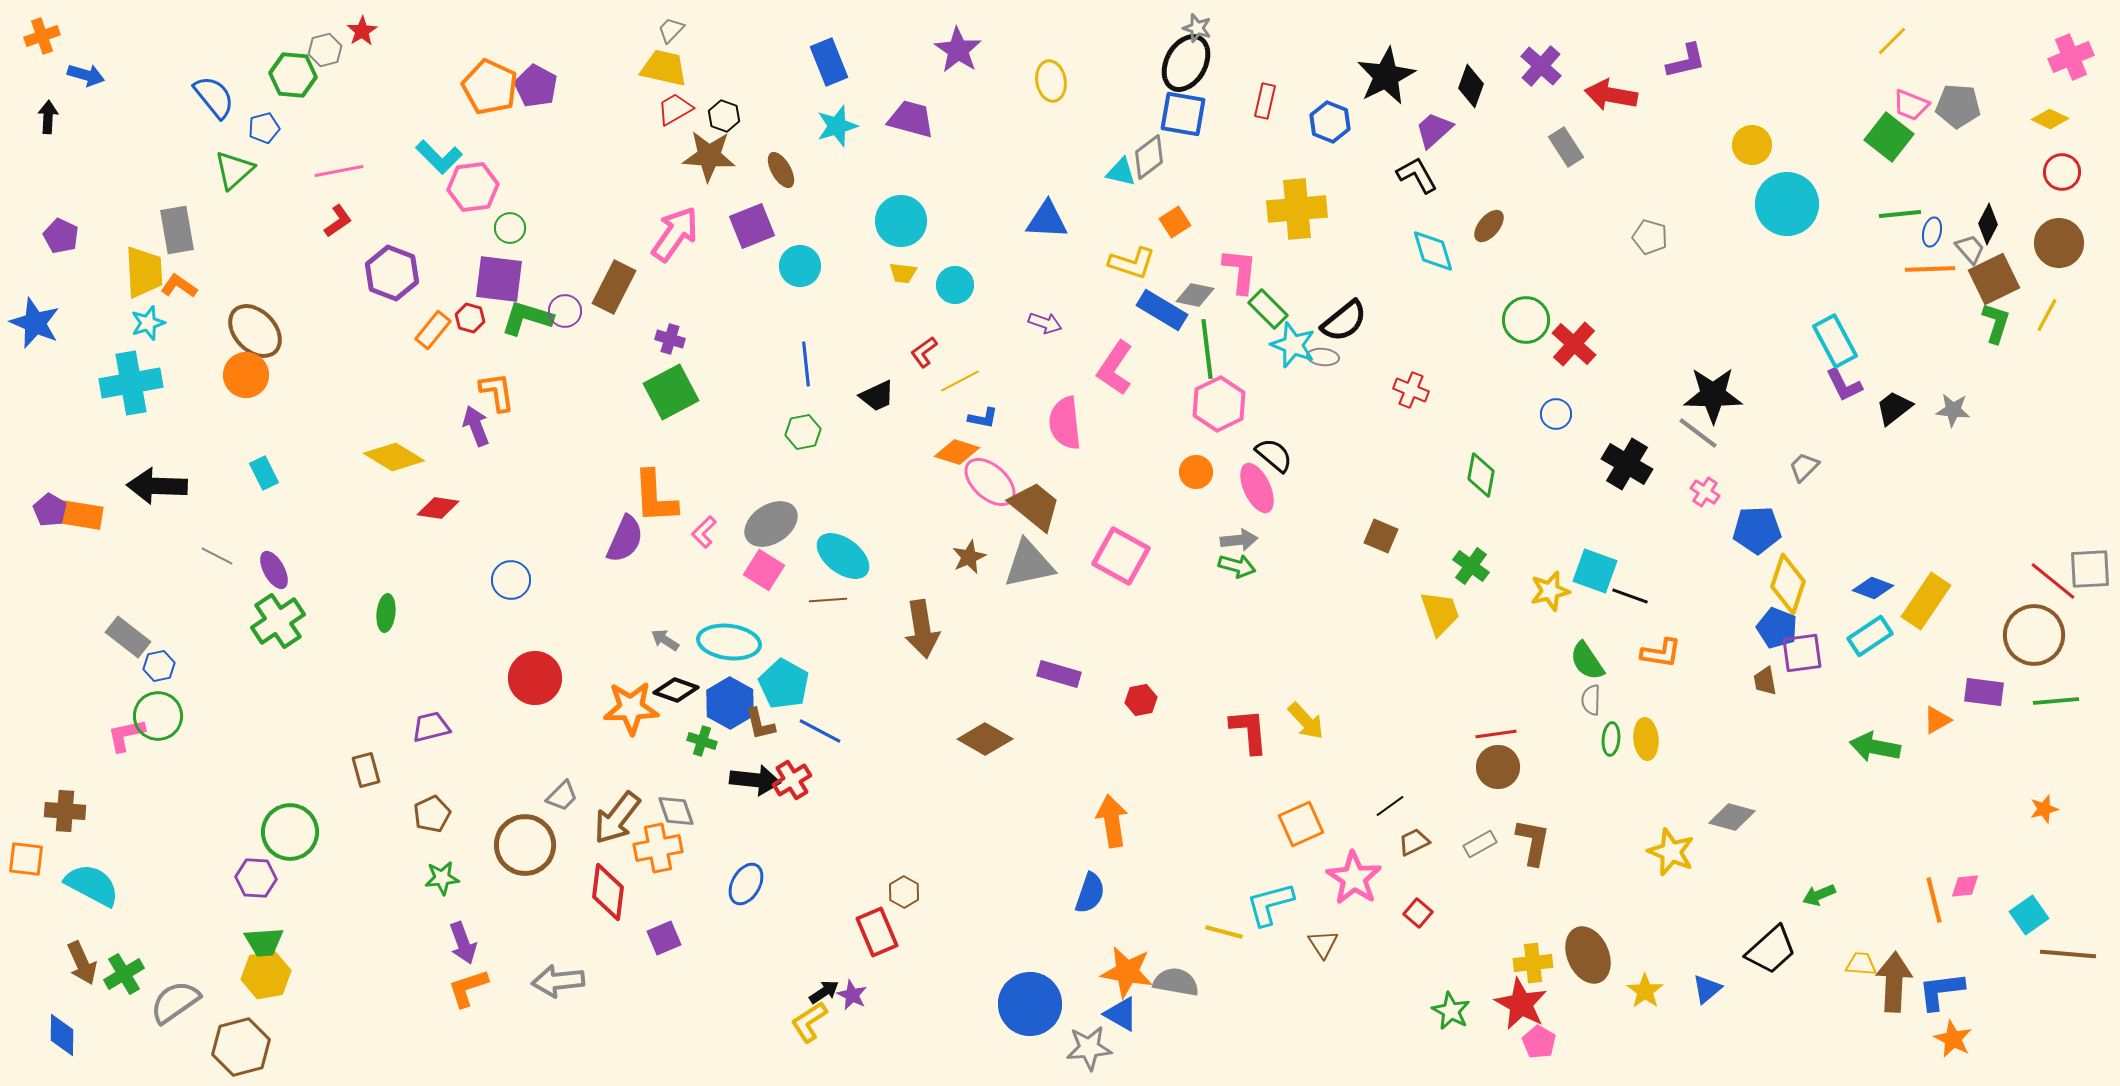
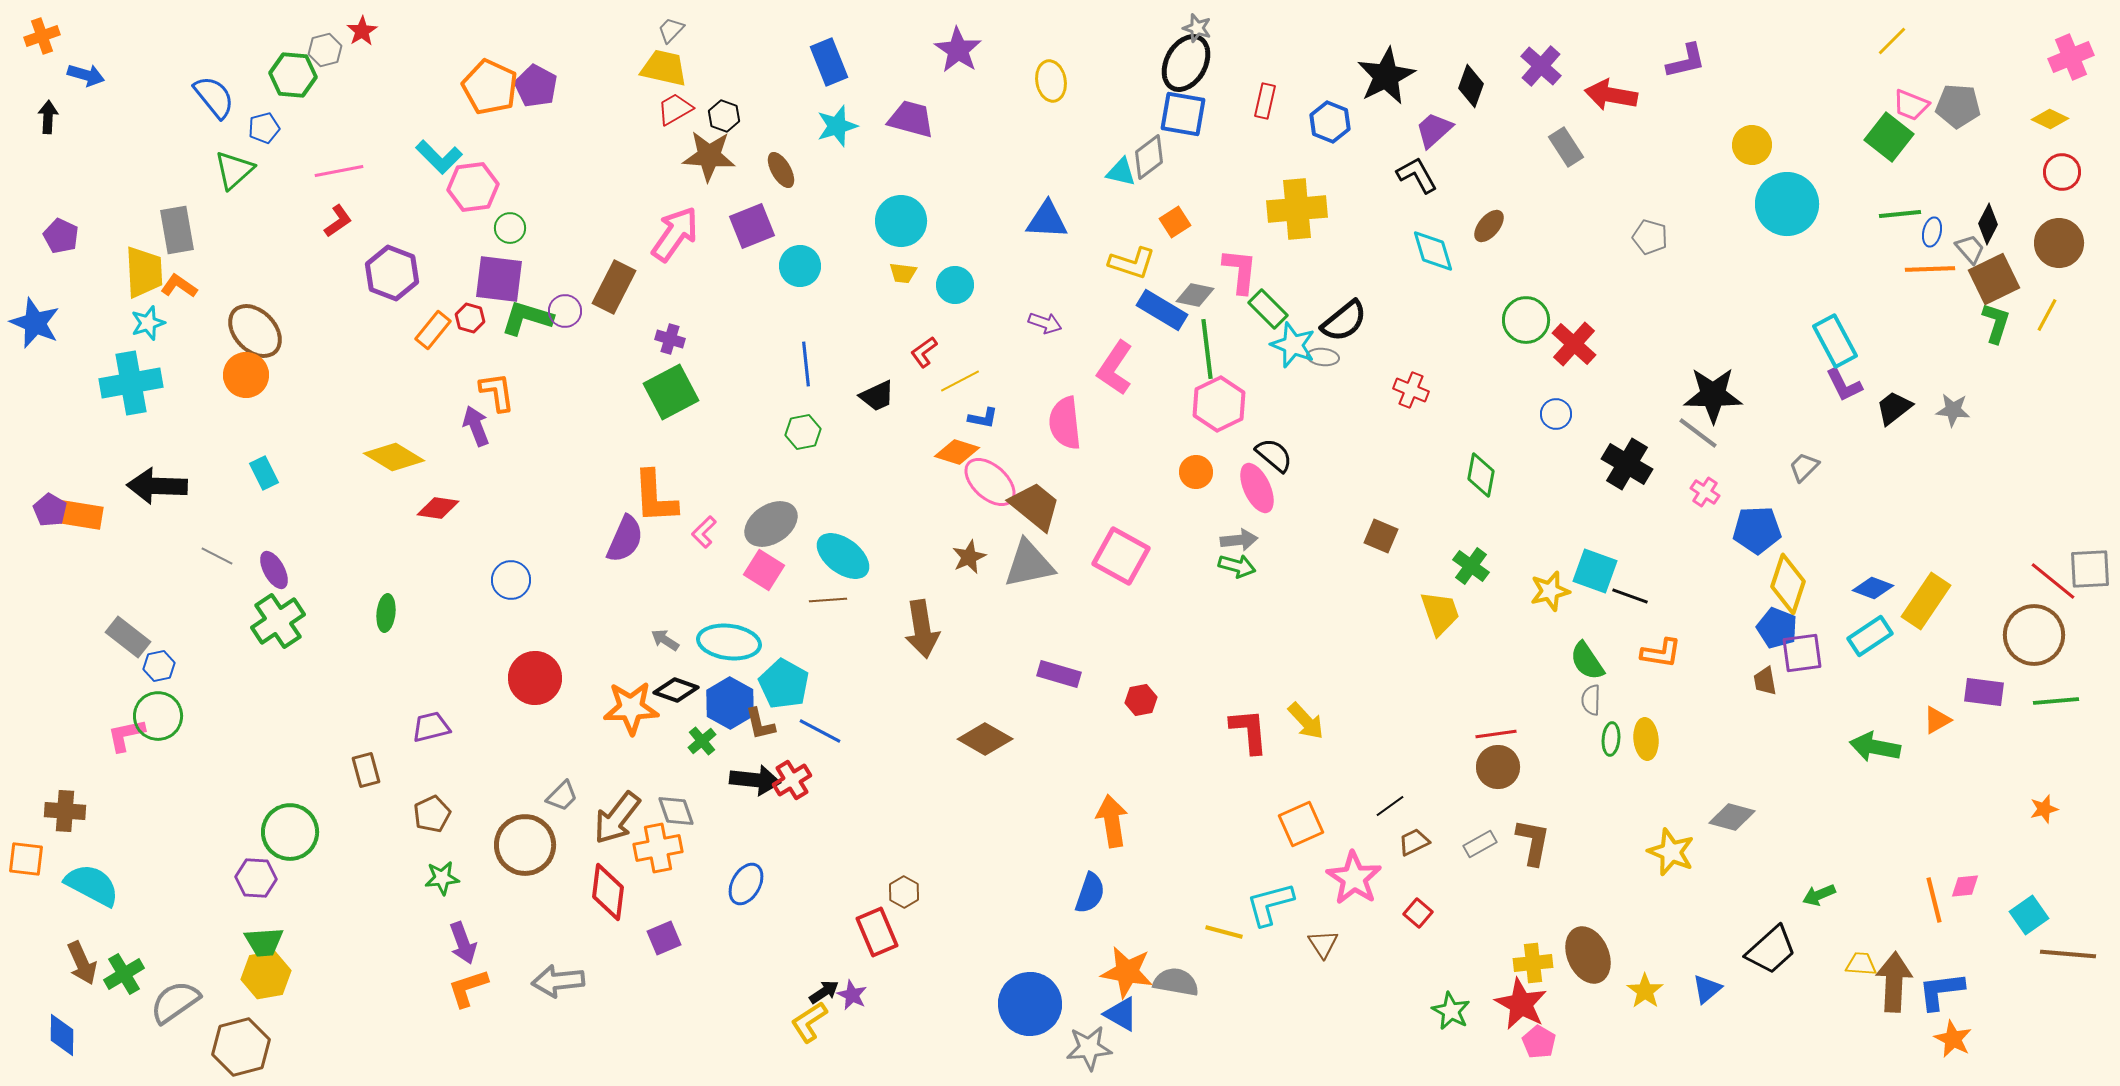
green cross at (702, 741): rotated 32 degrees clockwise
